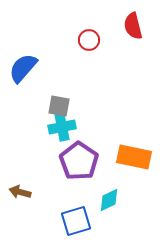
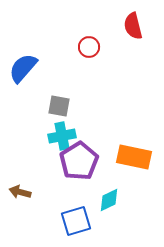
red circle: moved 7 px down
cyan cross: moved 9 px down
purple pentagon: rotated 6 degrees clockwise
